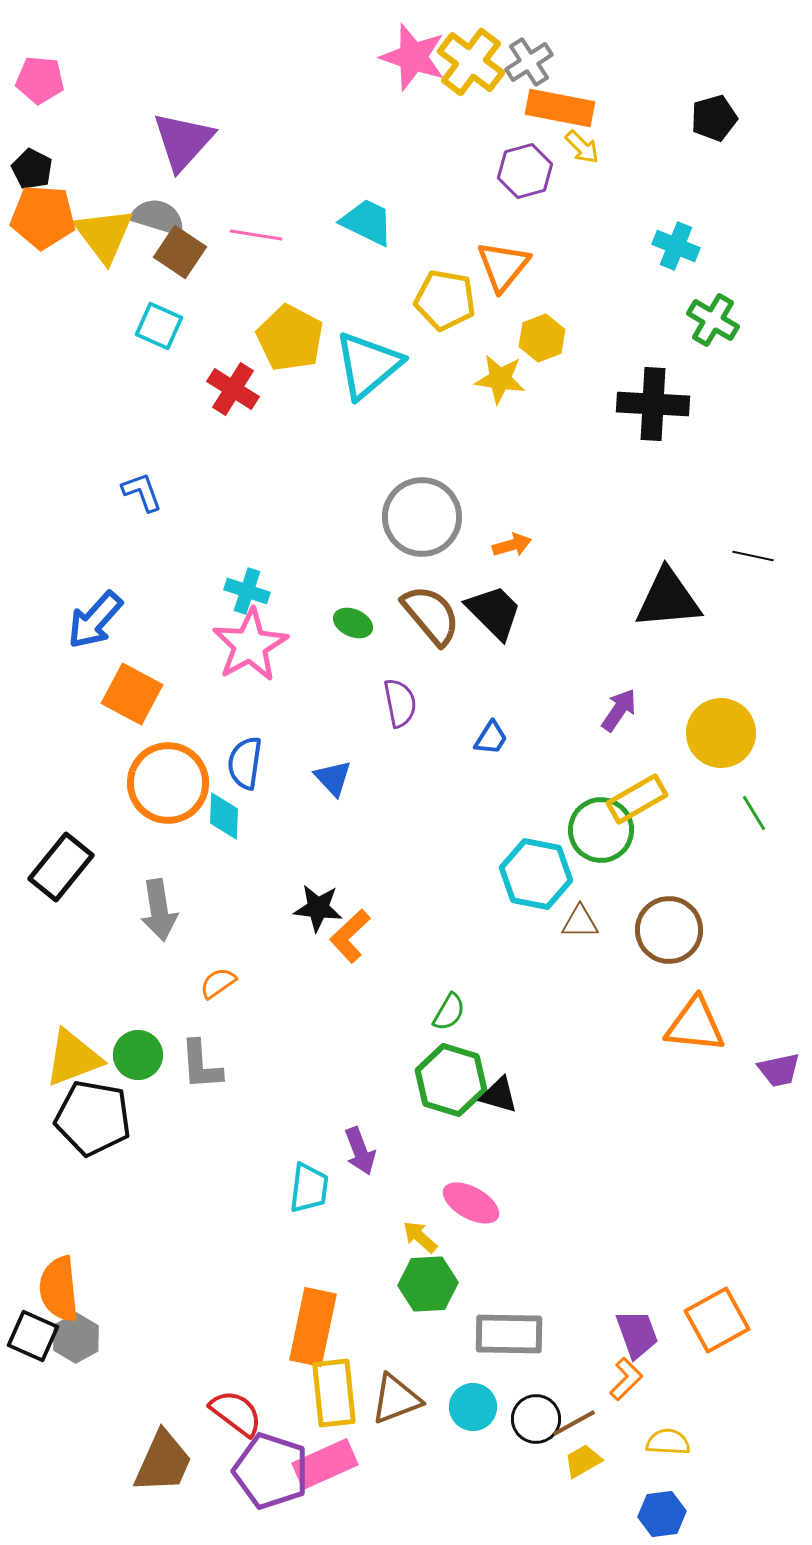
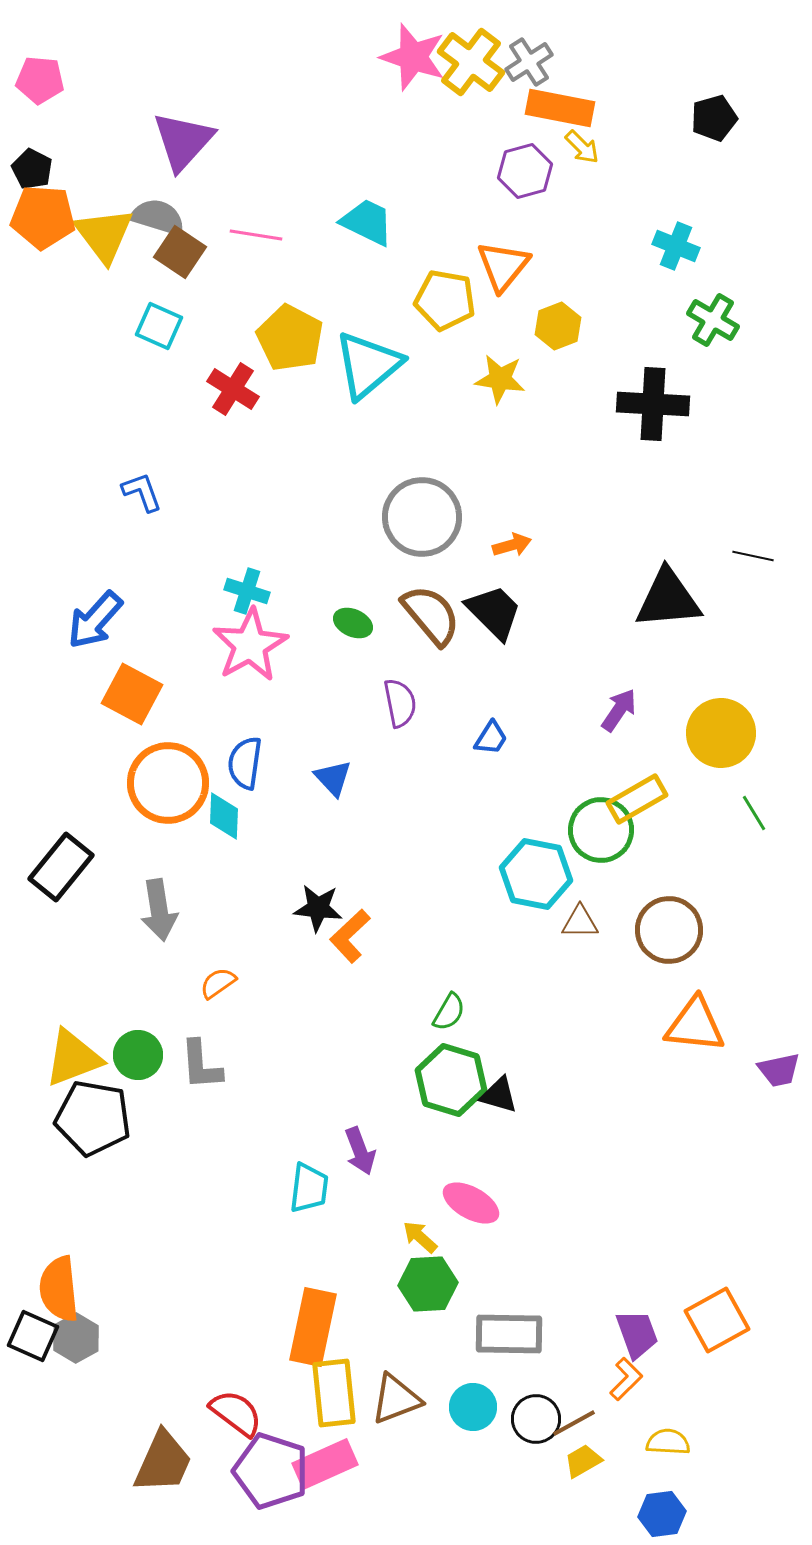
yellow hexagon at (542, 338): moved 16 px right, 12 px up
